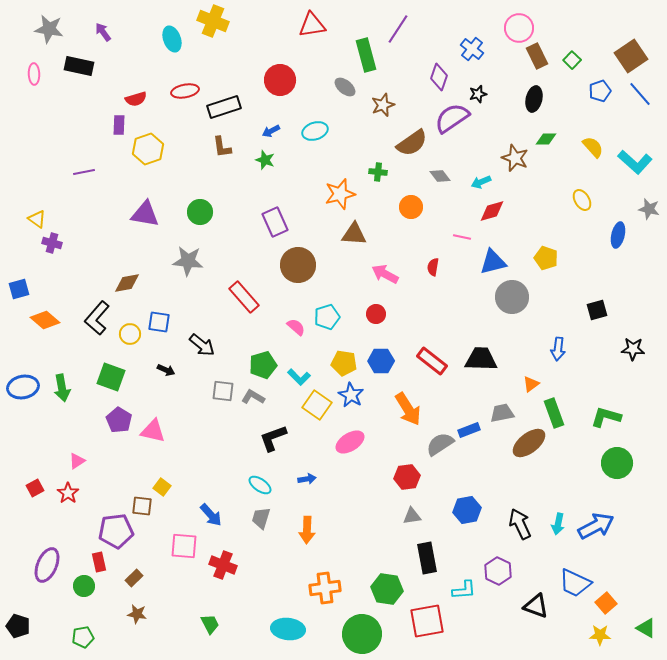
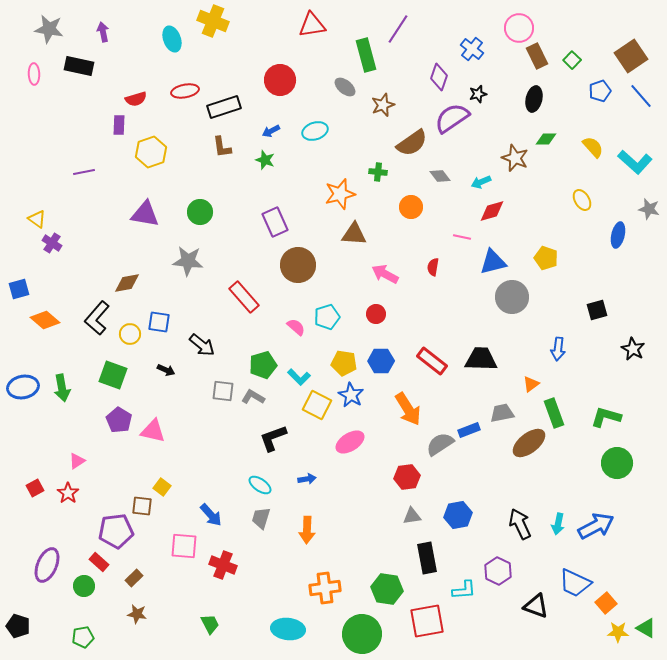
purple arrow at (103, 32): rotated 24 degrees clockwise
blue line at (640, 94): moved 1 px right, 2 px down
yellow hexagon at (148, 149): moved 3 px right, 3 px down
purple cross at (52, 243): rotated 18 degrees clockwise
black star at (633, 349): rotated 25 degrees clockwise
green square at (111, 377): moved 2 px right, 2 px up
yellow square at (317, 405): rotated 8 degrees counterclockwise
blue hexagon at (467, 510): moved 9 px left, 5 px down
red rectangle at (99, 562): rotated 36 degrees counterclockwise
yellow star at (600, 635): moved 18 px right, 3 px up
